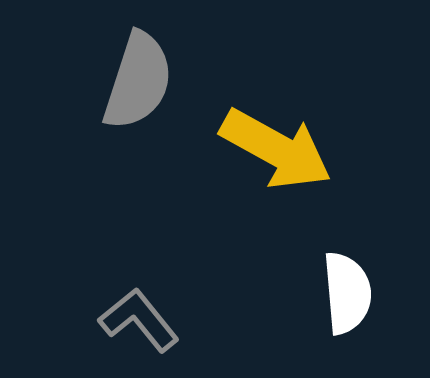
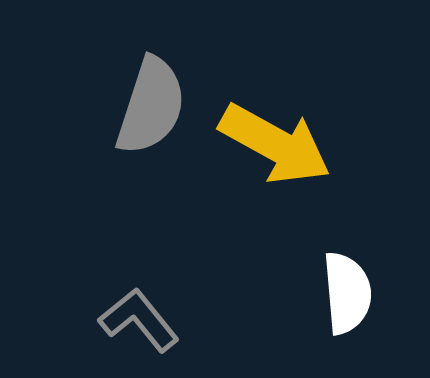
gray semicircle: moved 13 px right, 25 px down
yellow arrow: moved 1 px left, 5 px up
